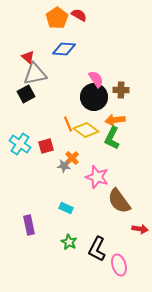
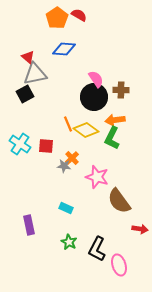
black square: moved 1 px left
red square: rotated 21 degrees clockwise
